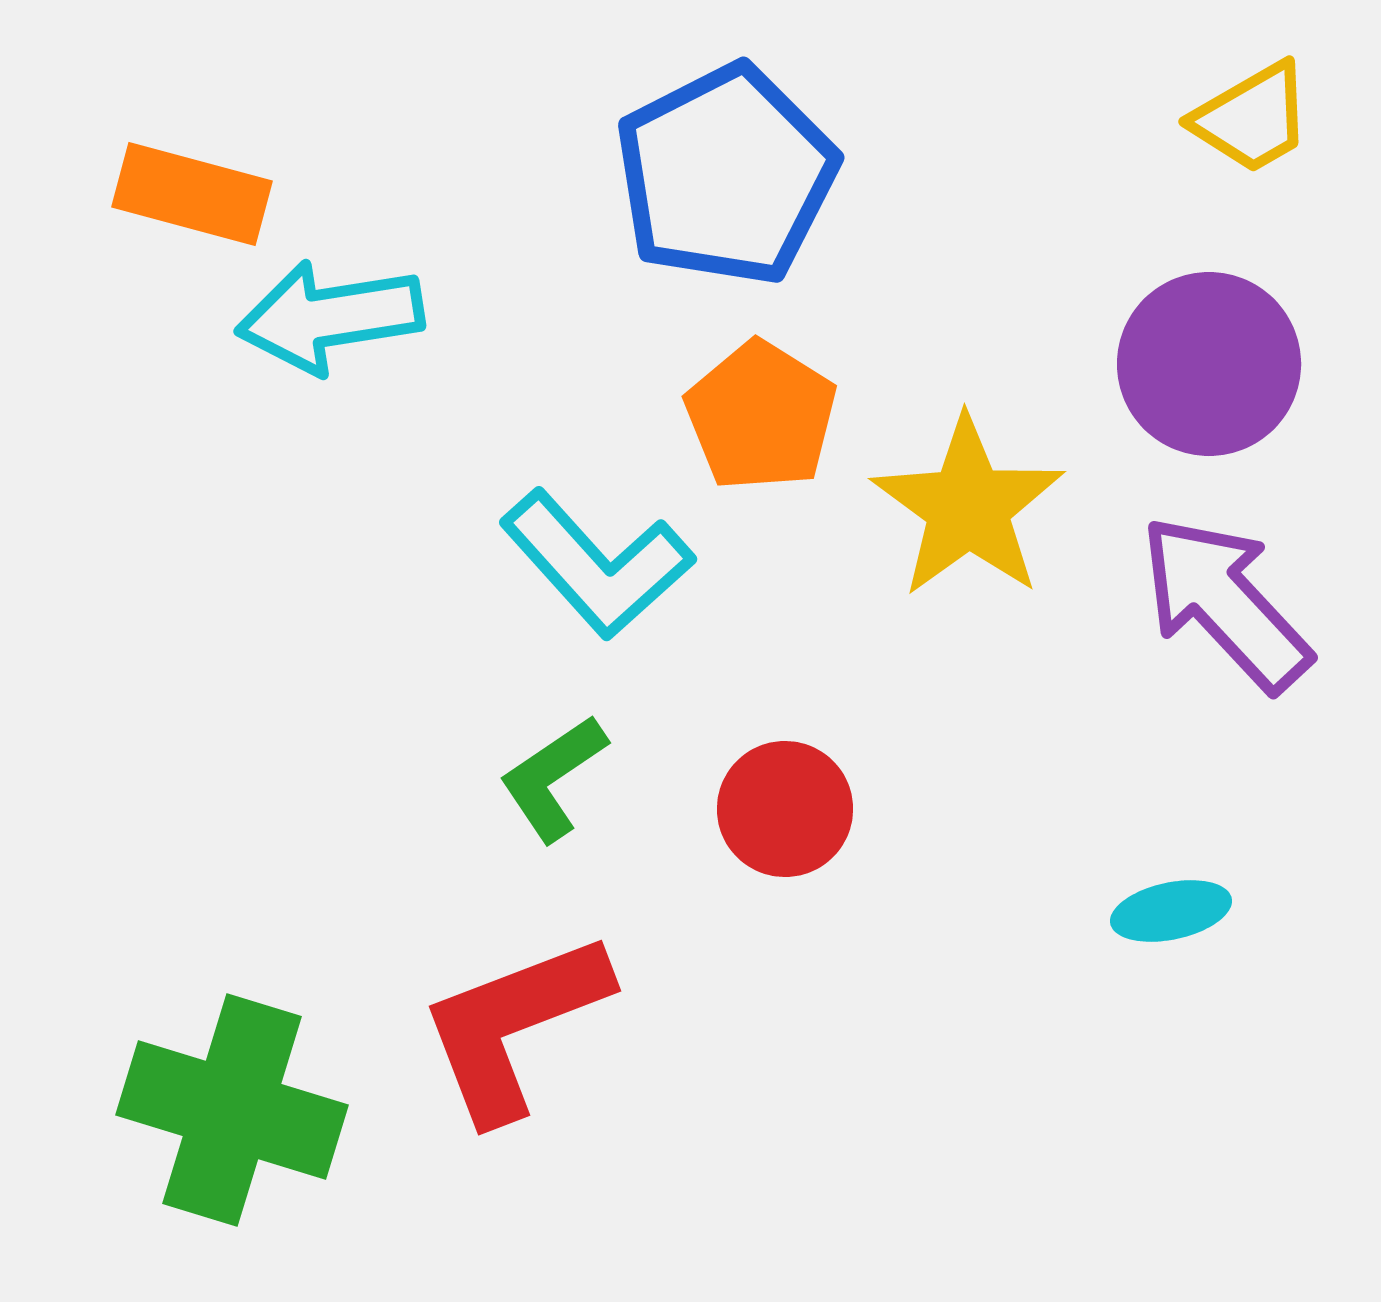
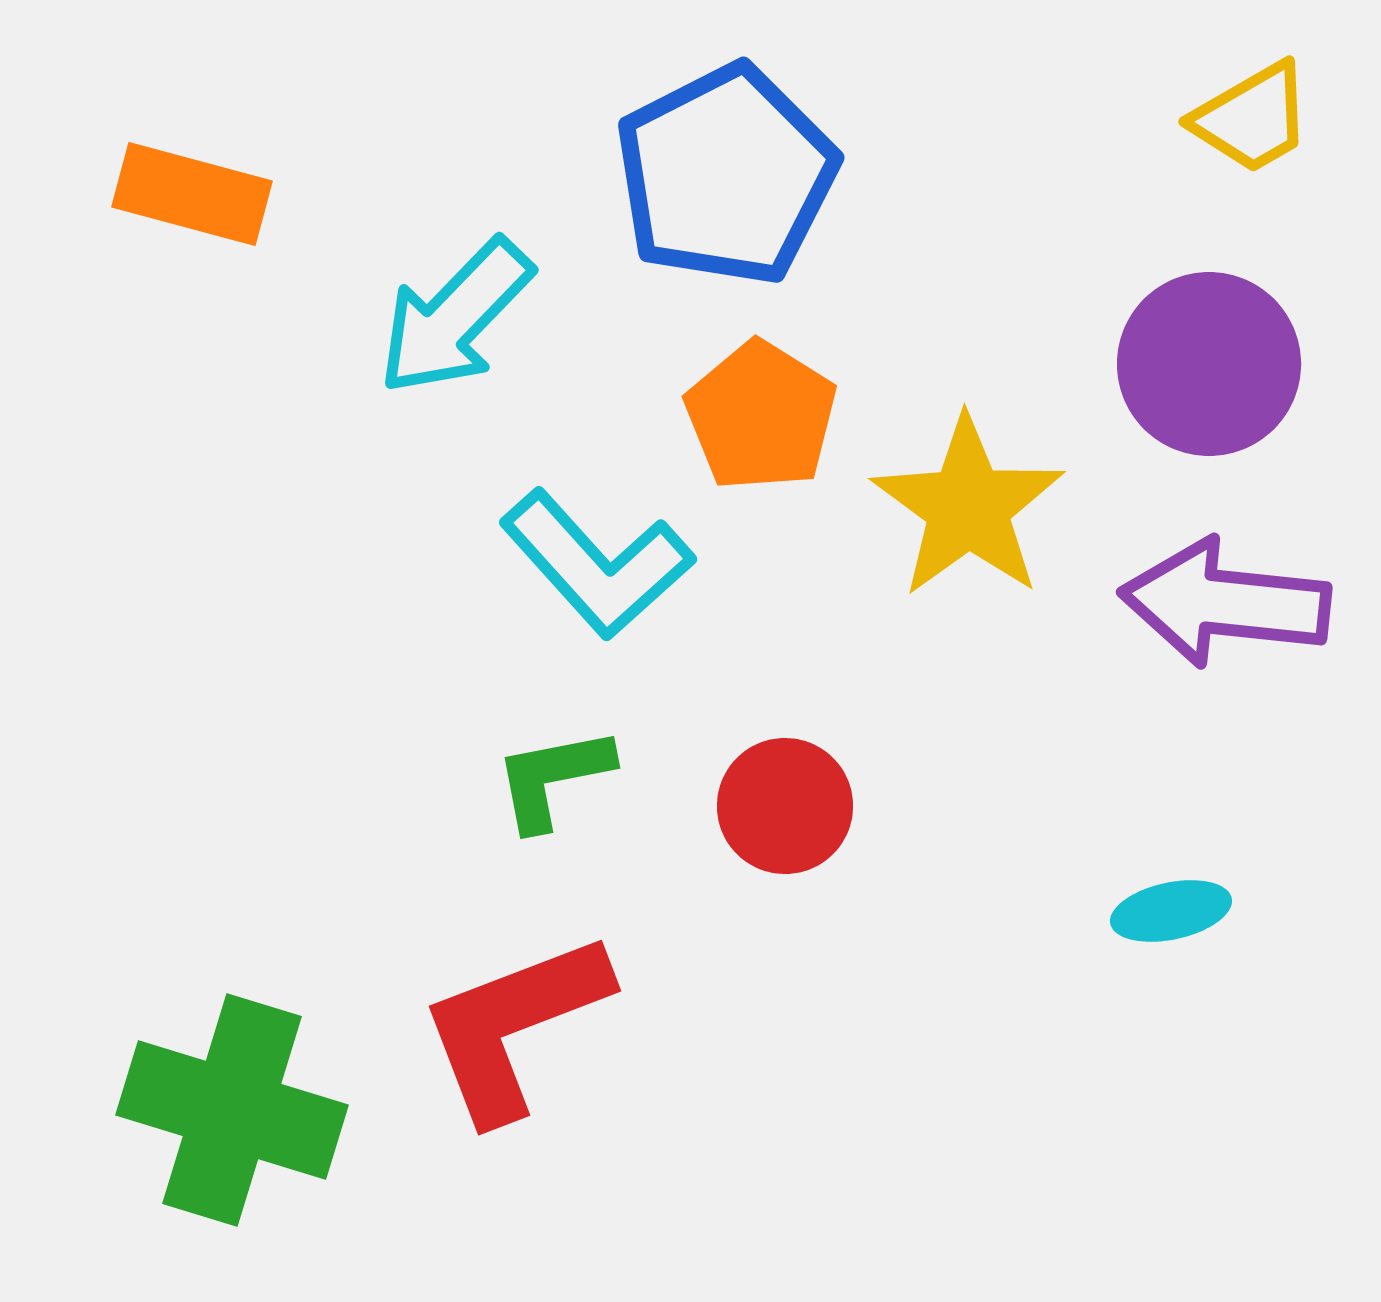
cyan arrow: moved 125 px right; rotated 37 degrees counterclockwise
purple arrow: rotated 41 degrees counterclockwise
green L-shape: rotated 23 degrees clockwise
red circle: moved 3 px up
